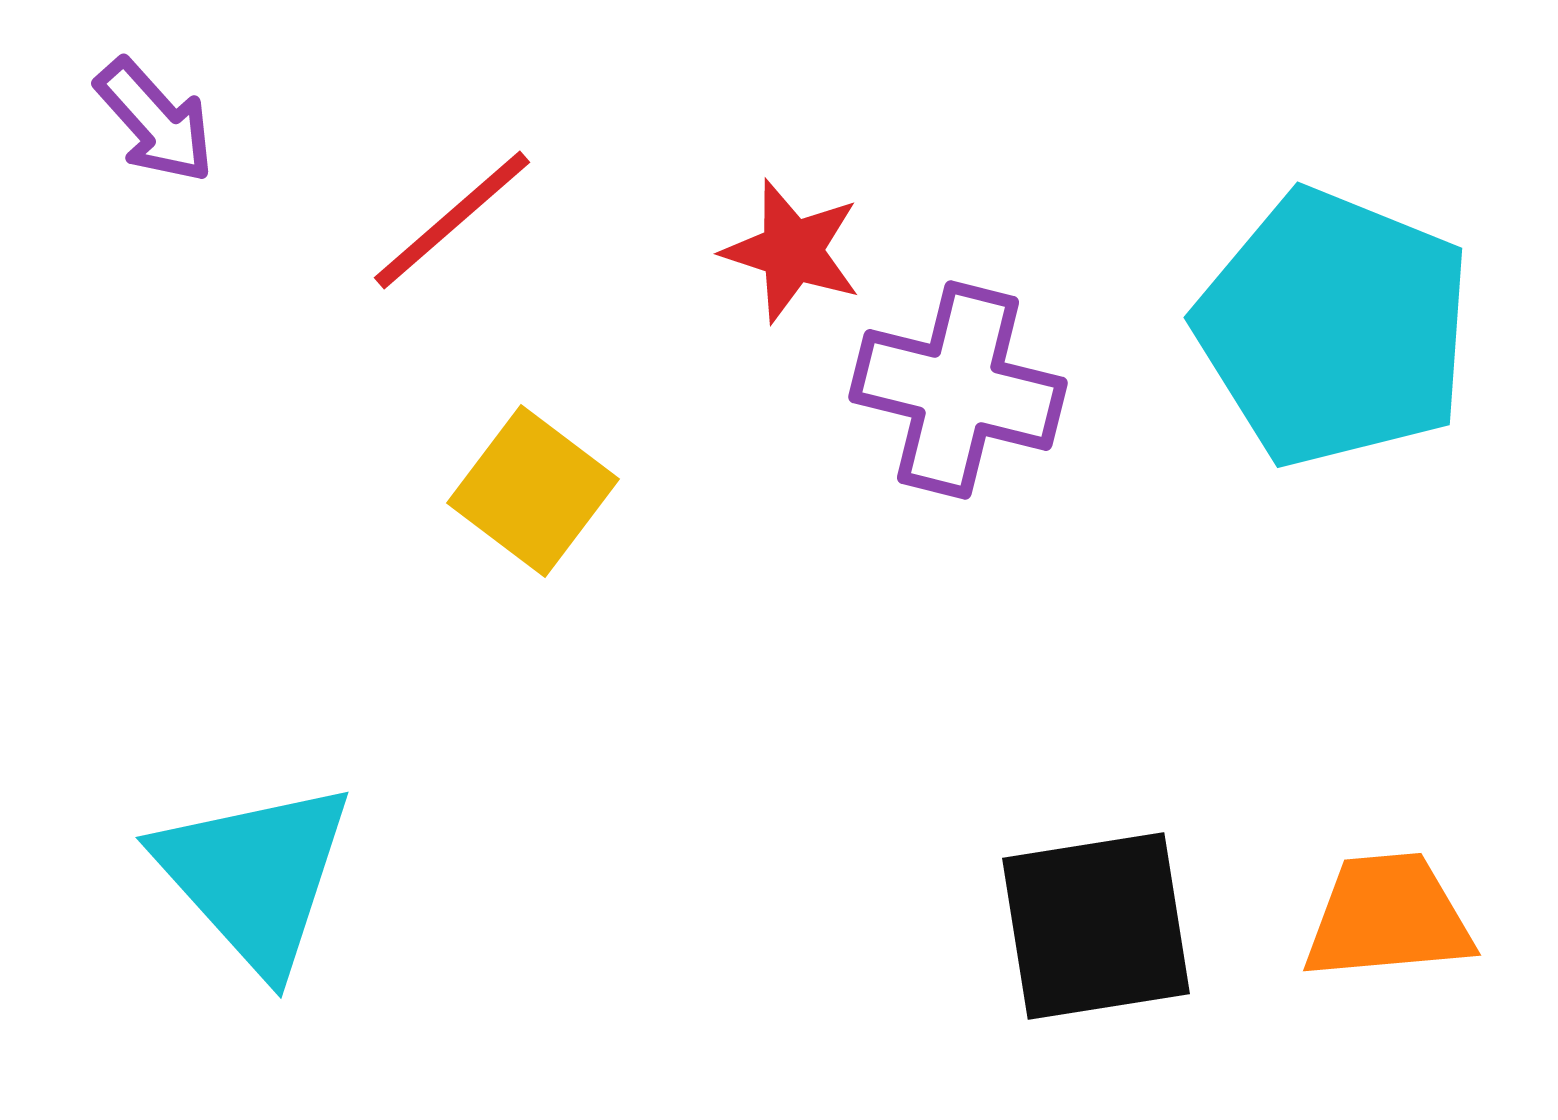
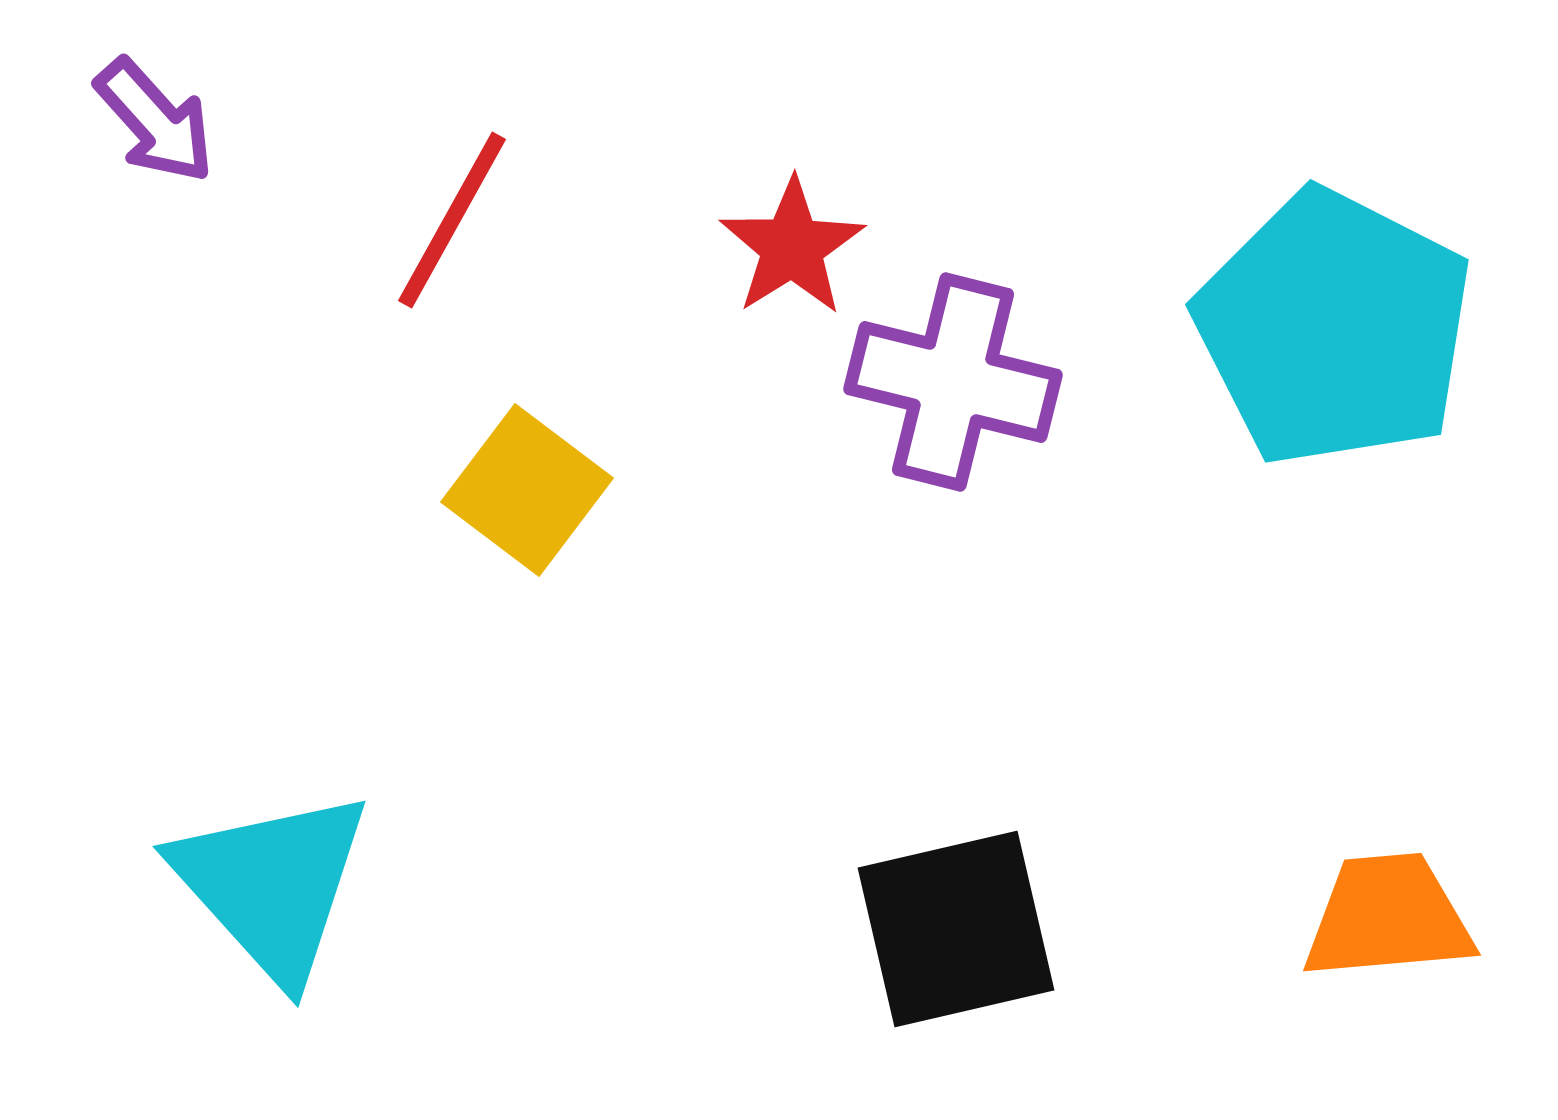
red line: rotated 20 degrees counterclockwise
red star: moved 4 px up; rotated 22 degrees clockwise
cyan pentagon: rotated 5 degrees clockwise
purple cross: moved 5 px left, 8 px up
yellow square: moved 6 px left, 1 px up
cyan triangle: moved 17 px right, 9 px down
black square: moved 140 px left, 3 px down; rotated 4 degrees counterclockwise
